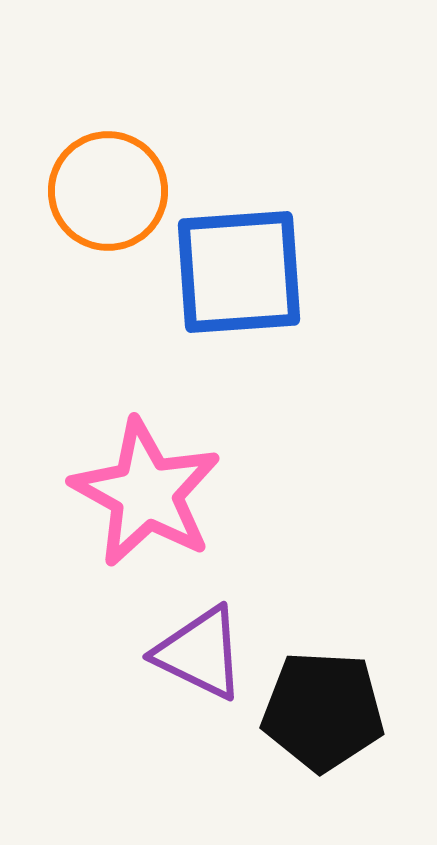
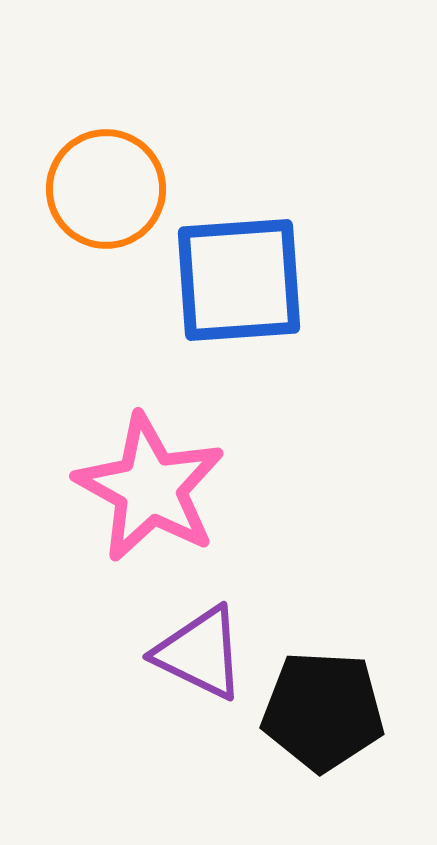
orange circle: moved 2 px left, 2 px up
blue square: moved 8 px down
pink star: moved 4 px right, 5 px up
